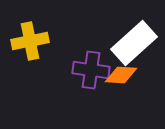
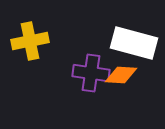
white rectangle: rotated 57 degrees clockwise
purple cross: moved 3 px down
